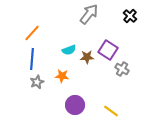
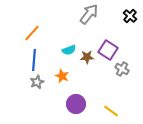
blue line: moved 2 px right, 1 px down
orange star: rotated 16 degrees clockwise
purple circle: moved 1 px right, 1 px up
